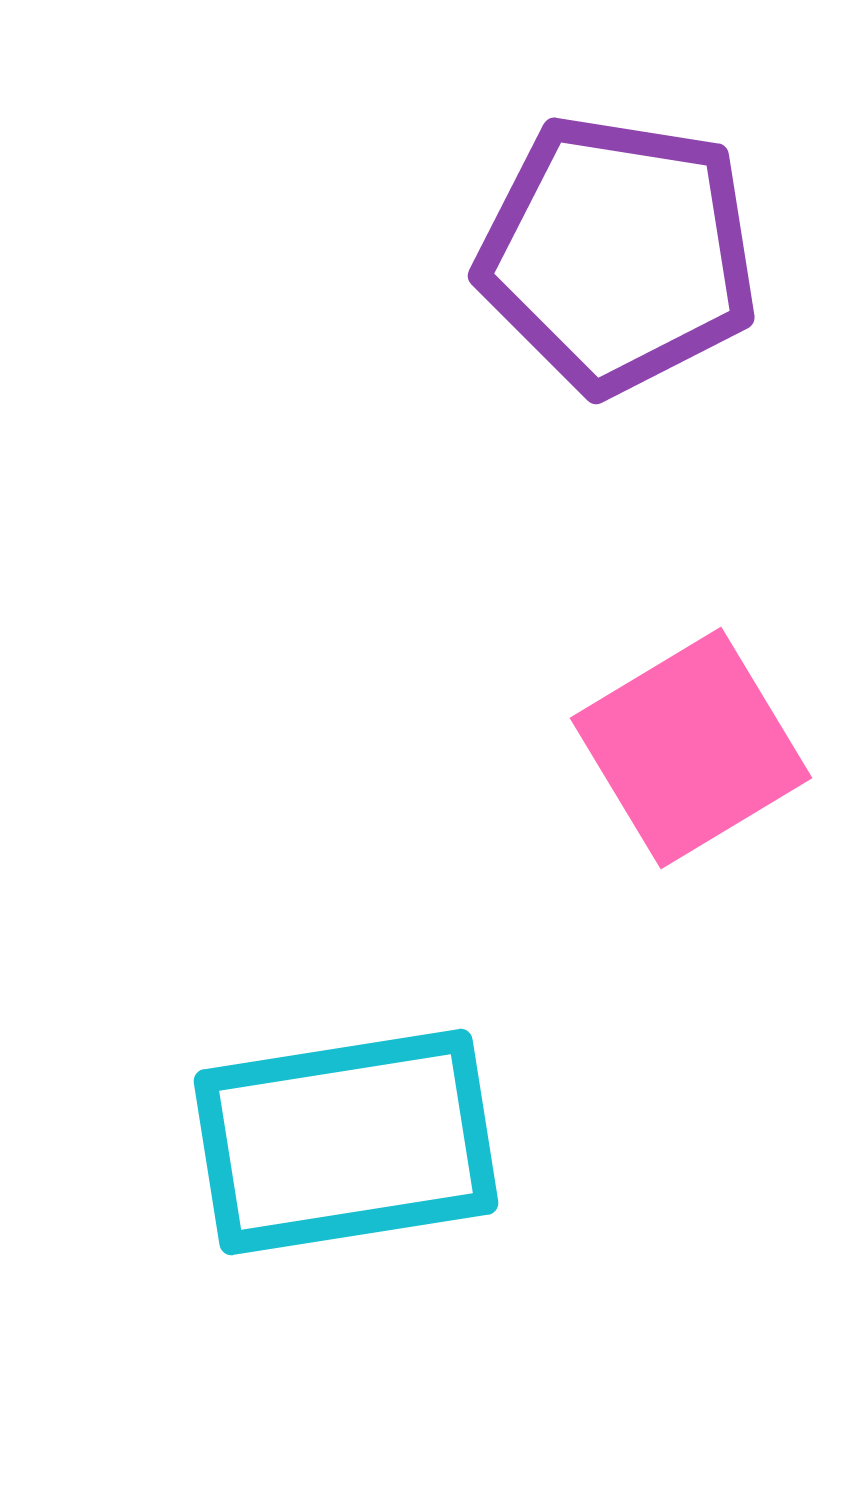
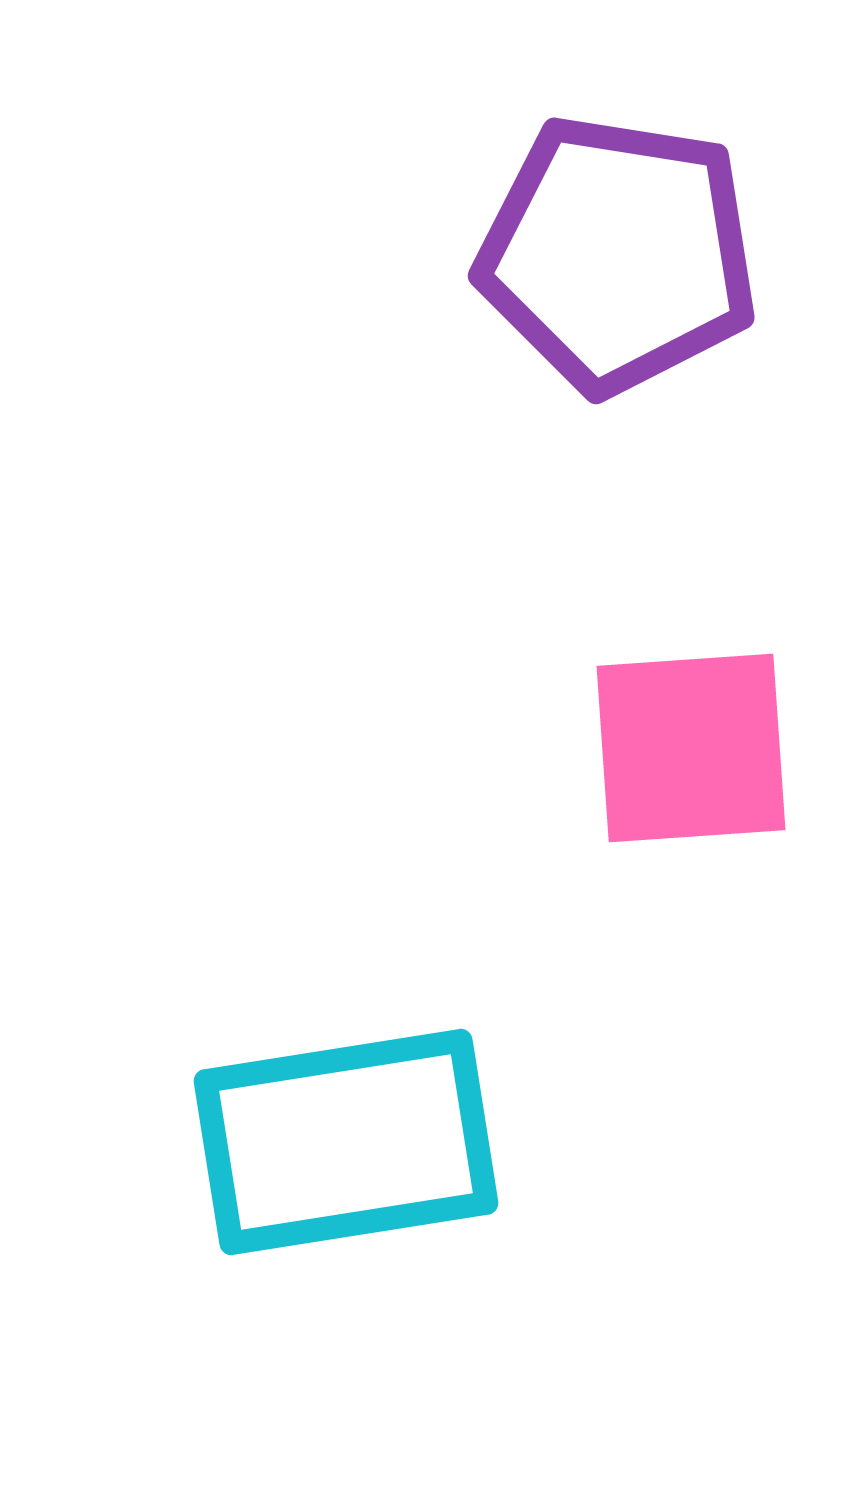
pink square: rotated 27 degrees clockwise
